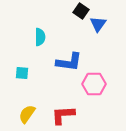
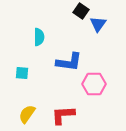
cyan semicircle: moved 1 px left
